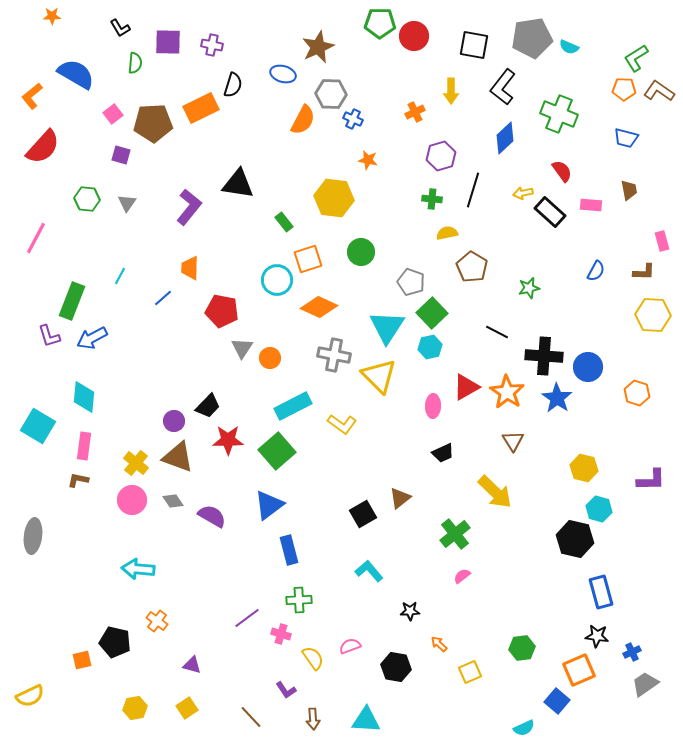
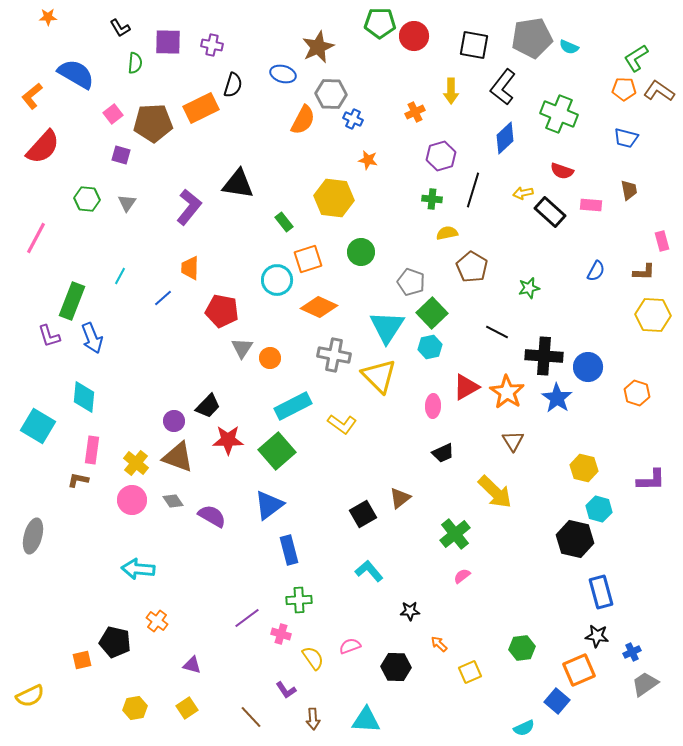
orange star at (52, 16): moved 4 px left, 1 px down
red semicircle at (562, 171): rotated 145 degrees clockwise
blue arrow at (92, 338): rotated 84 degrees counterclockwise
pink rectangle at (84, 446): moved 8 px right, 4 px down
gray ellipse at (33, 536): rotated 8 degrees clockwise
black hexagon at (396, 667): rotated 8 degrees counterclockwise
